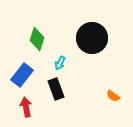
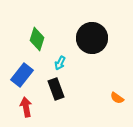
orange semicircle: moved 4 px right, 2 px down
